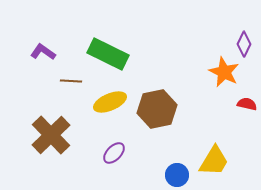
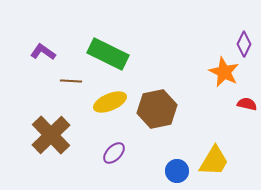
blue circle: moved 4 px up
